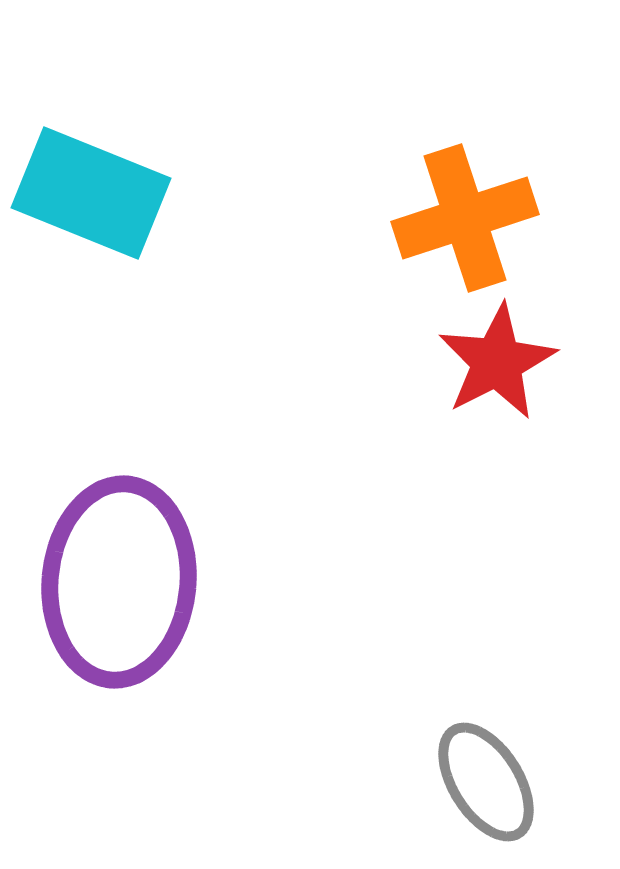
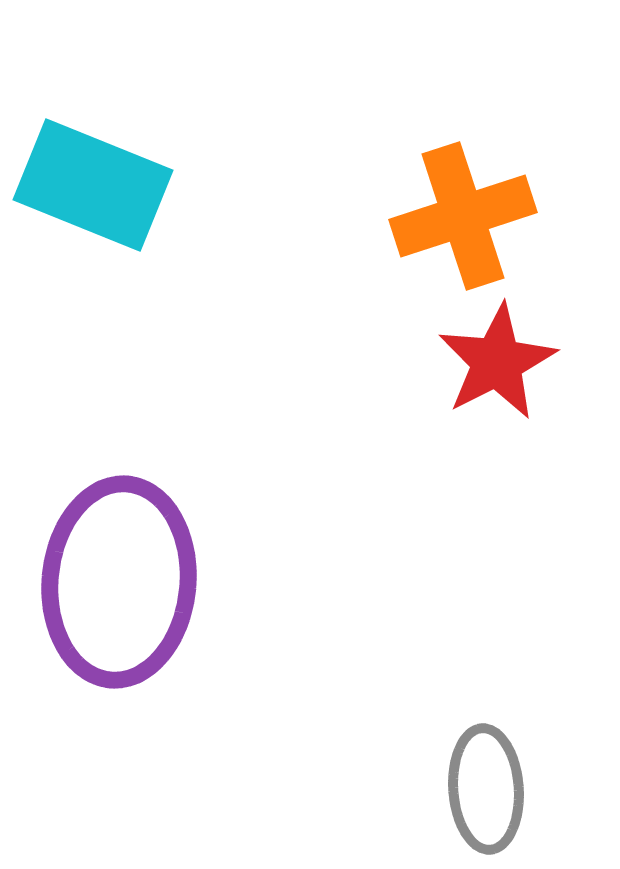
cyan rectangle: moved 2 px right, 8 px up
orange cross: moved 2 px left, 2 px up
gray ellipse: moved 7 px down; rotated 28 degrees clockwise
